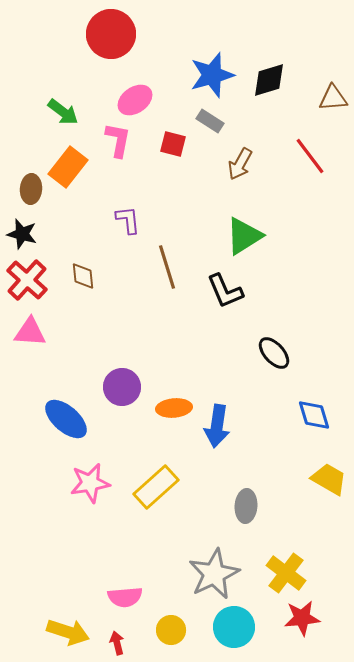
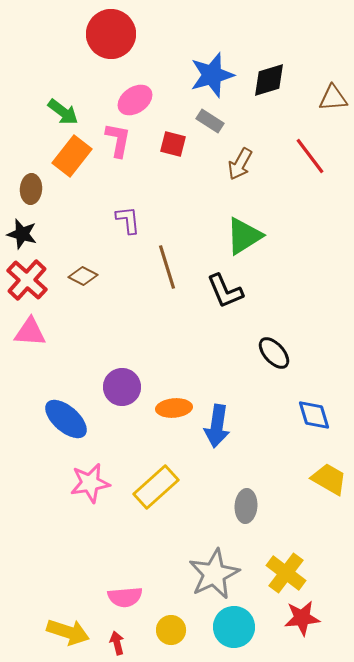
orange rectangle: moved 4 px right, 11 px up
brown diamond: rotated 56 degrees counterclockwise
